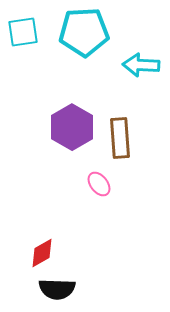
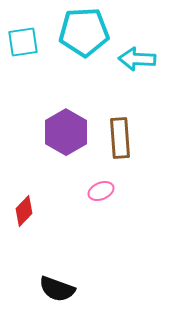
cyan square: moved 10 px down
cyan arrow: moved 4 px left, 6 px up
purple hexagon: moved 6 px left, 5 px down
pink ellipse: moved 2 px right, 7 px down; rotated 75 degrees counterclockwise
red diamond: moved 18 px left, 42 px up; rotated 16 degrees counterclockwise
black semicircle: rotated 18 degrees clockwise
